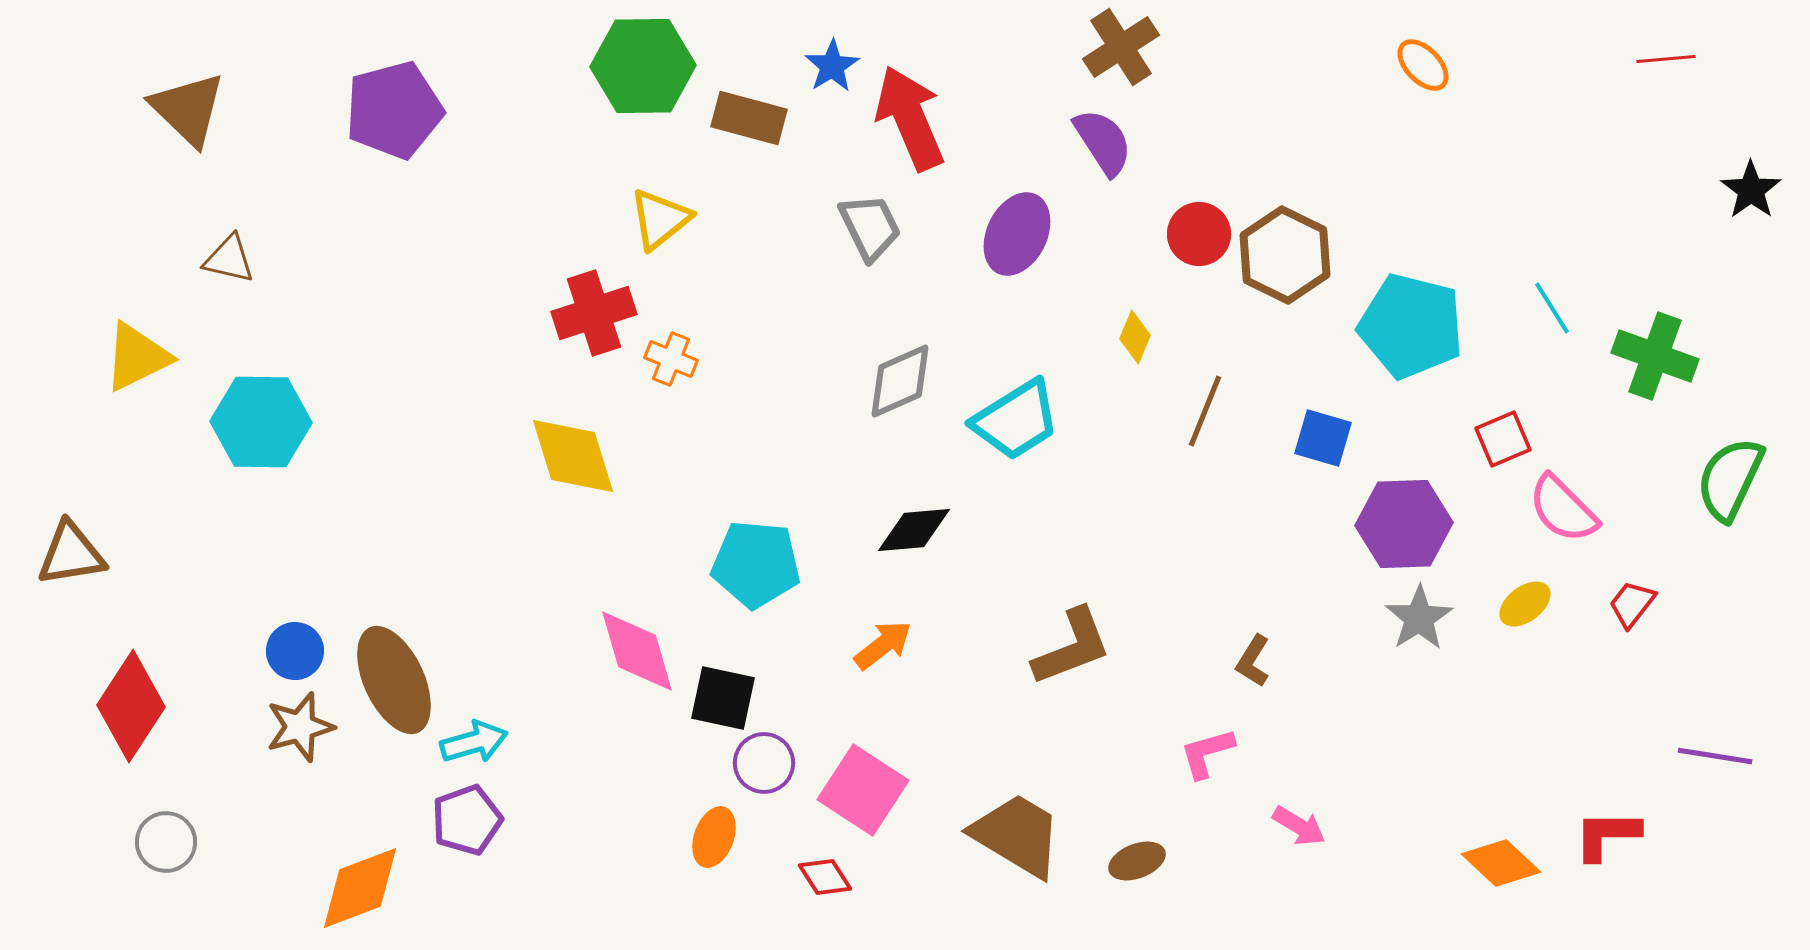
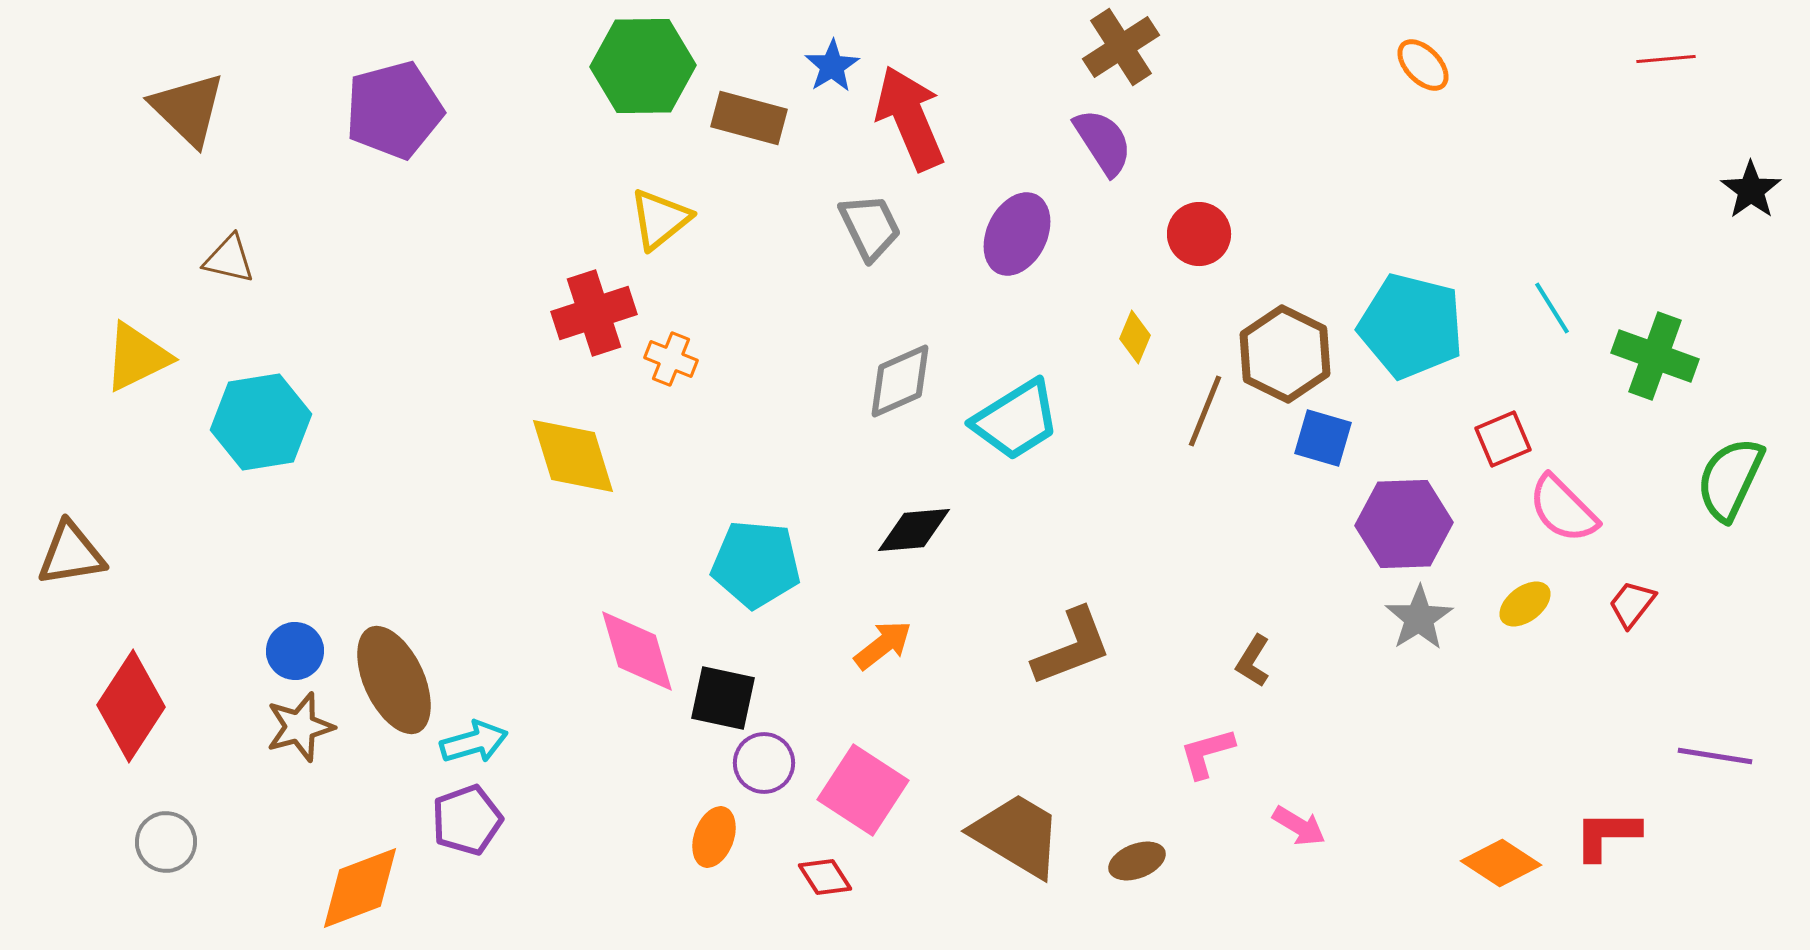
brown hexagon at (1285, 255): moved 99 px down
cyan hexagon at (261, 422): rotated 10 degrees counterclockwise
orange diamond at (1501, 863): rotated 10 degrees counterclockwise
